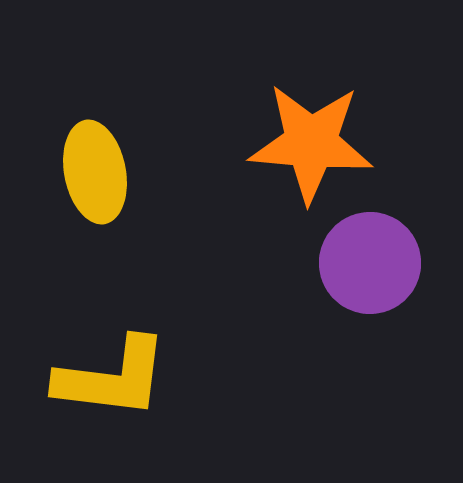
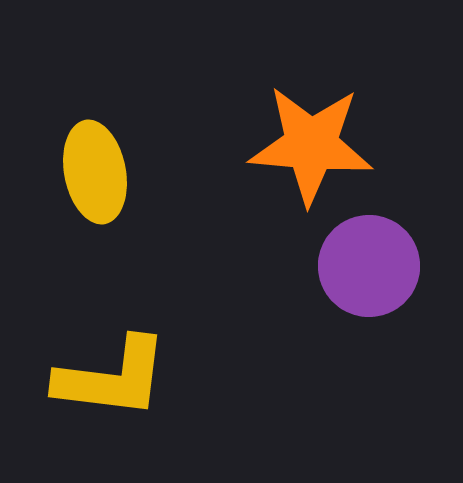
orange star: moved 2 px down
purple circle: moved 1 px left, 3 px down
